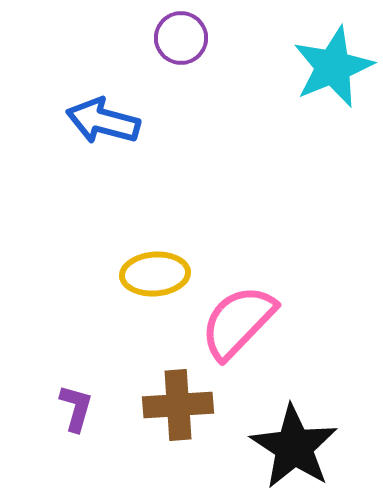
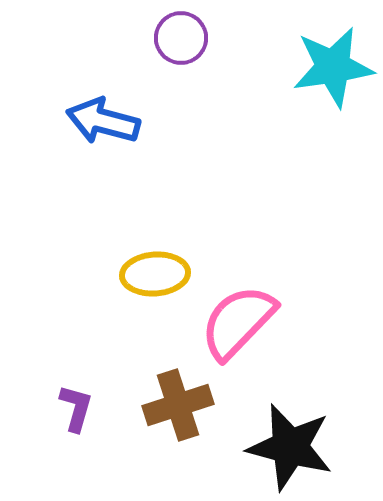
cyan star: rotated 14 degrees clockwise
brown cross: rotated 14 degrees counterclockwise
black star: moved 4 px left; rotated 18 degrees counterclockwise
